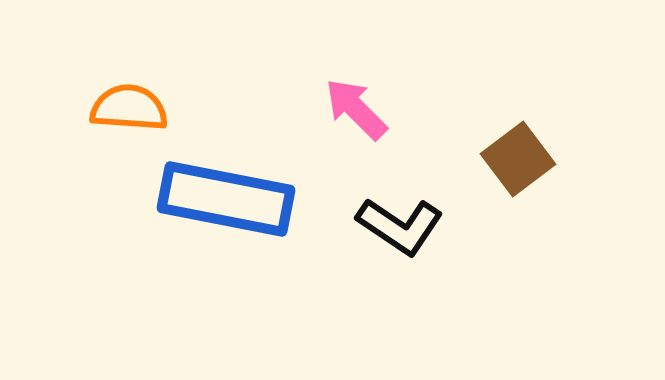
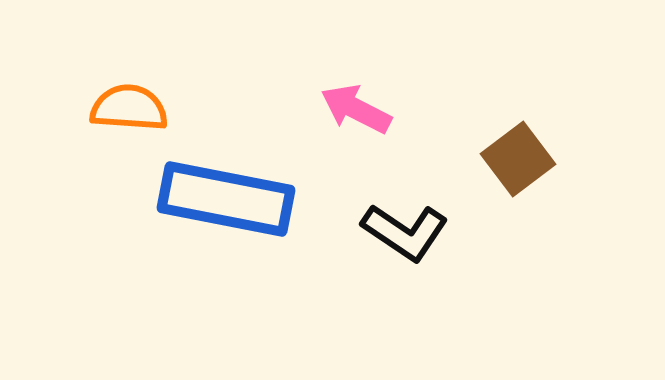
pink arrow: rotated 18 degrees counterclockwise
black L-shape: moved 5 px right, 6 px down
